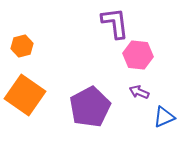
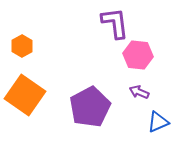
orange hexagon: rotated 15 degrees counterclockwise
blue triangle: moved 6 px left, 5 px down
